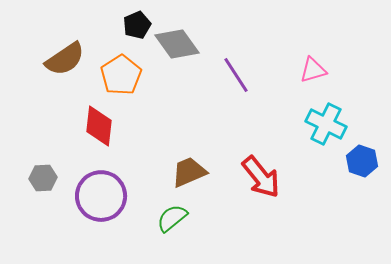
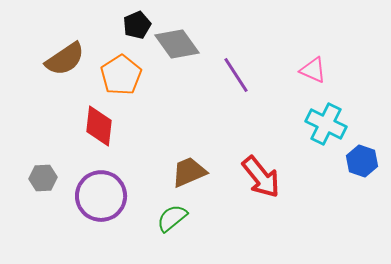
pink triangle: rotated 40 degrees clockwise
